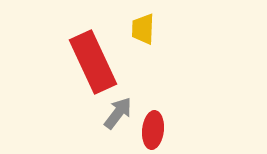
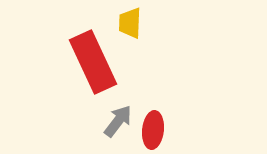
yellow trapezoid: moved 13 px left, 6 px up
gray arrow: moved 8 px down
